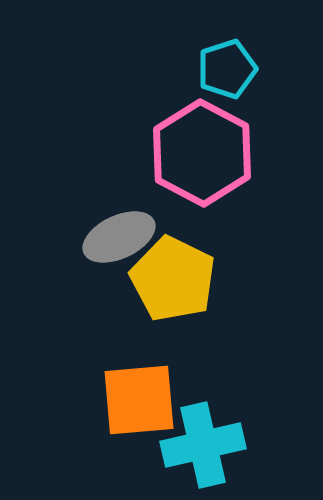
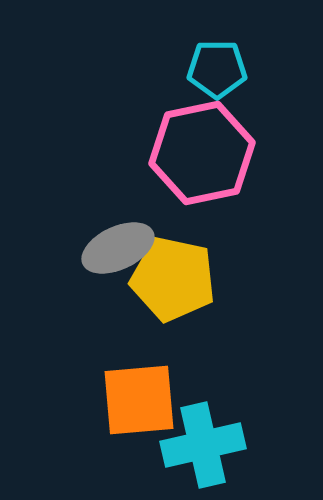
cyan pentagon: moved 10 px left; rotated 18 degrees clockwise
pink hexagon: rotated 20 degrees clockwise
gray ellipse: moved 1 px left, 11 px down
yellow pentagon: rotated 14 degrees counterclockwise
